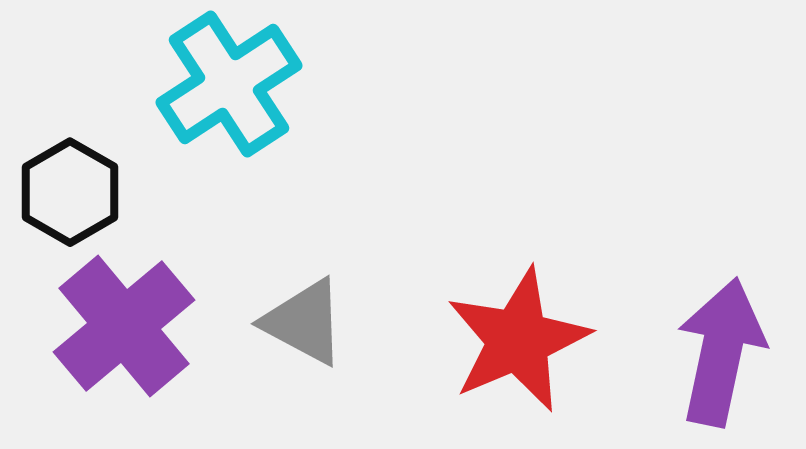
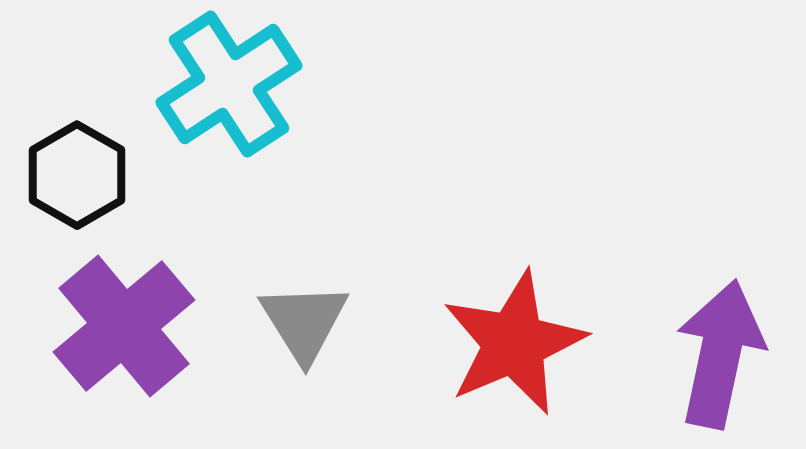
black hexagon: moved 7 px right, 17 px up
gray triangle: rotated 30 degrees clockwise
red star: moved 4 px left, 3 px down
purple arrow: moved 1 px left, 2 px down
